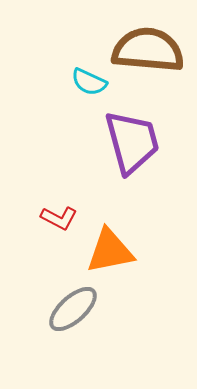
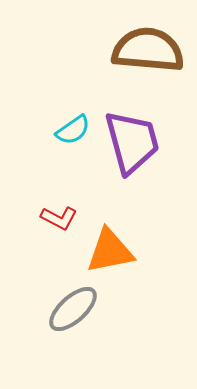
cyan semicircle: moved 16 px left, 48 px down; rotated 60 degrees counterclockwise
